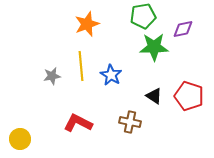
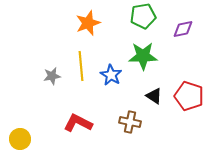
orange star: moved 1 px right, 1 px up
green star: moved 11 px left, 9 px down
